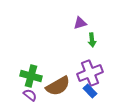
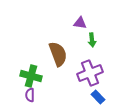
purple triangle: rotated 24 degrees clockwise
brown semicircle: moved 32 px up; rotated 80 degrees counterclockwise
blue rectangle: moved 8 px right, 6 px down
purple semicircle: rotated 128 degrees counterclockwise
